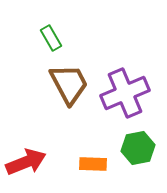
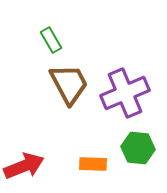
green rectangle: moved 2 px down
green hexagon: rotated 16 degrees clockwise
red arrow: moved 2 px left, 4 px down
